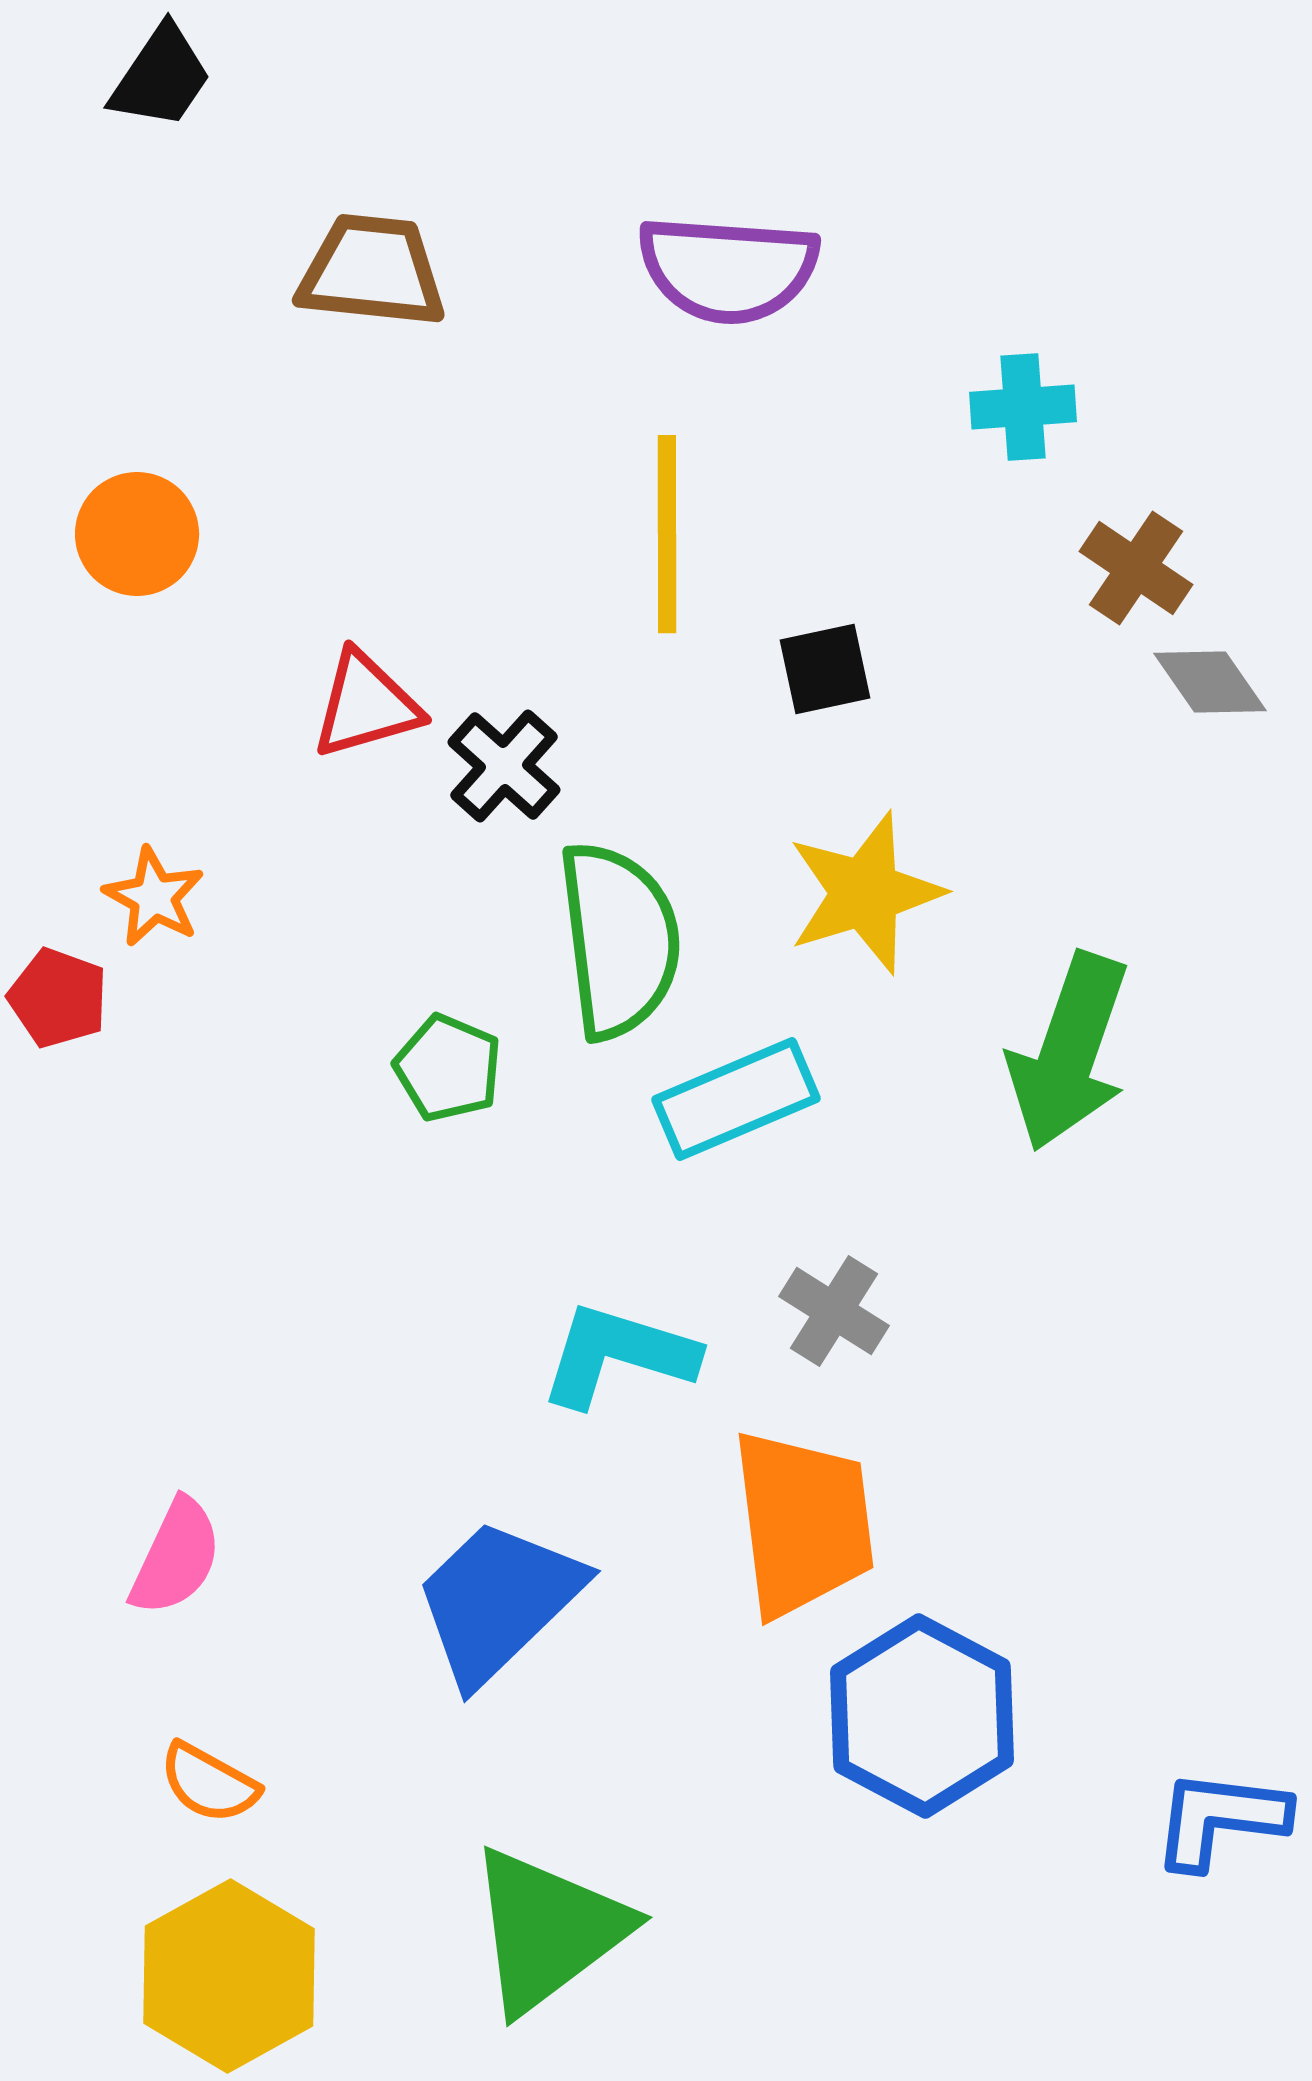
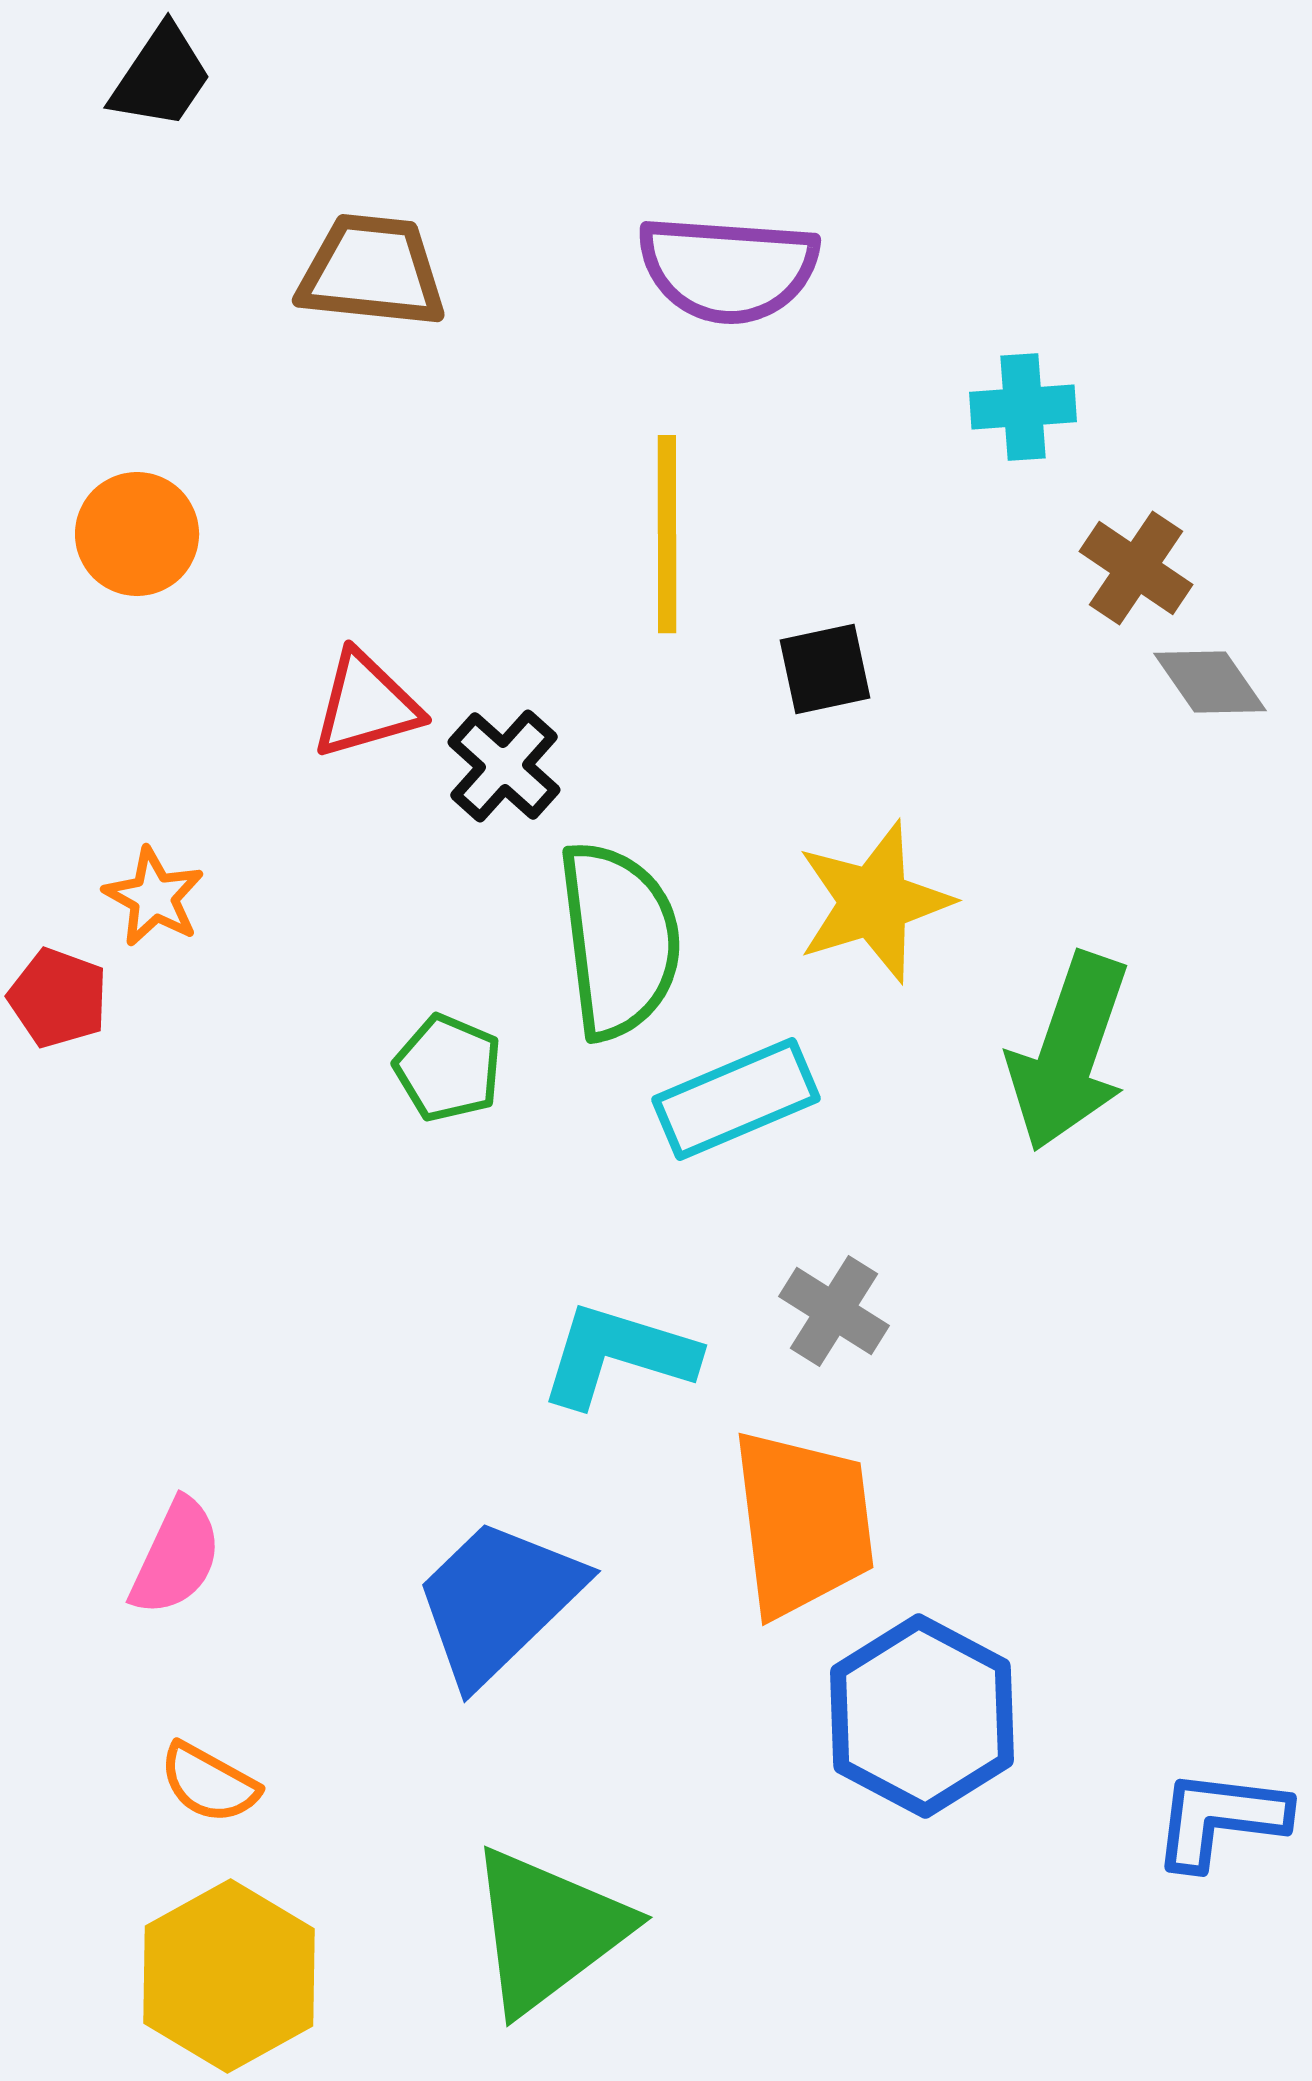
yellow star: moved 9 px right, 9 px down
